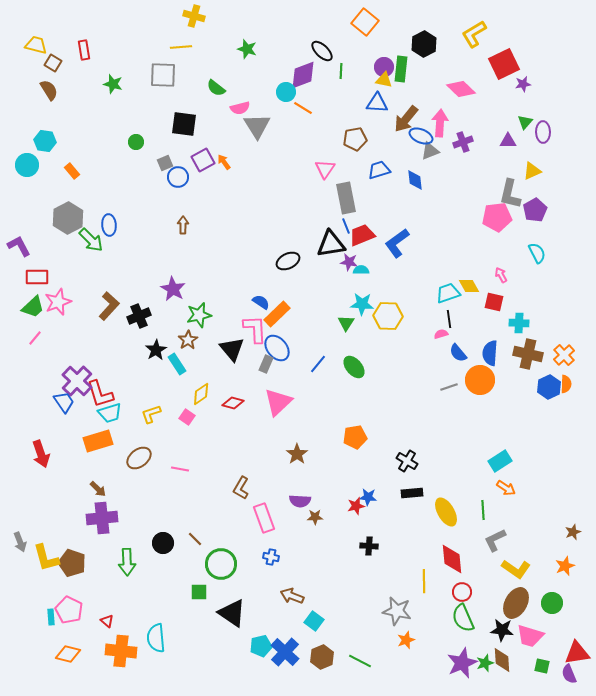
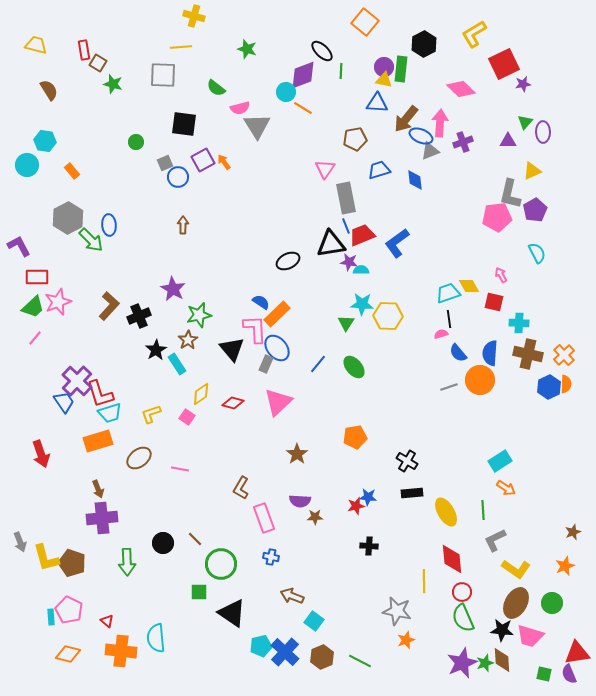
brown square at (53, 63): moved 45 px right
brown arrow at (98, 489): rotated 24 degrees clockwise
green square at (542, 666): moved 2 px right, 8 px down
